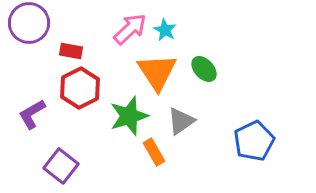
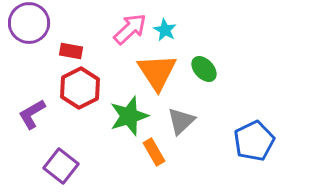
gray triangle: rotated 8 degrees counterclockwise
